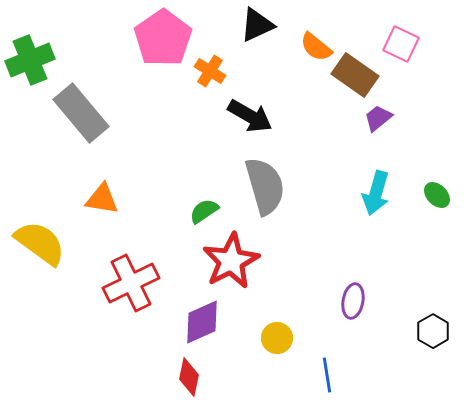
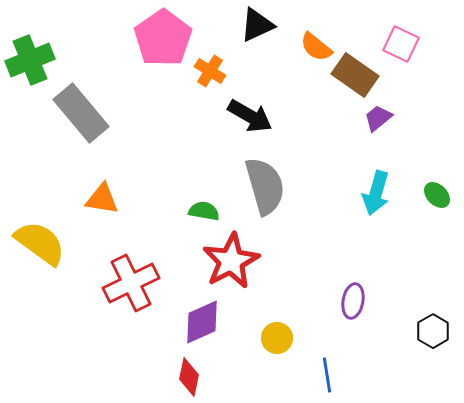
green semicircle: rotated 44 degrees clockwise
